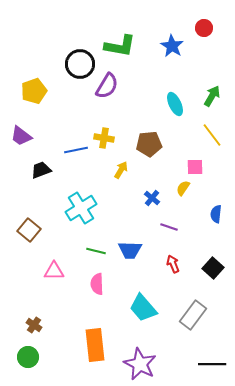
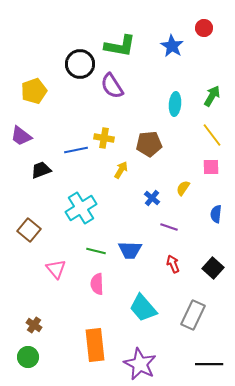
purple semicircle: moved 5 px right; rotated 116 degrees clockwise
cyan ellipse: rotated 30 degrees clockwise
pink square: moved 16 px right
pink triangle: moved 2 px right, 2 px up; rotated 50 degrees clockwise
gray rectangle: rotated 12 degrees counterclockwise
black line: moved 3 px left
